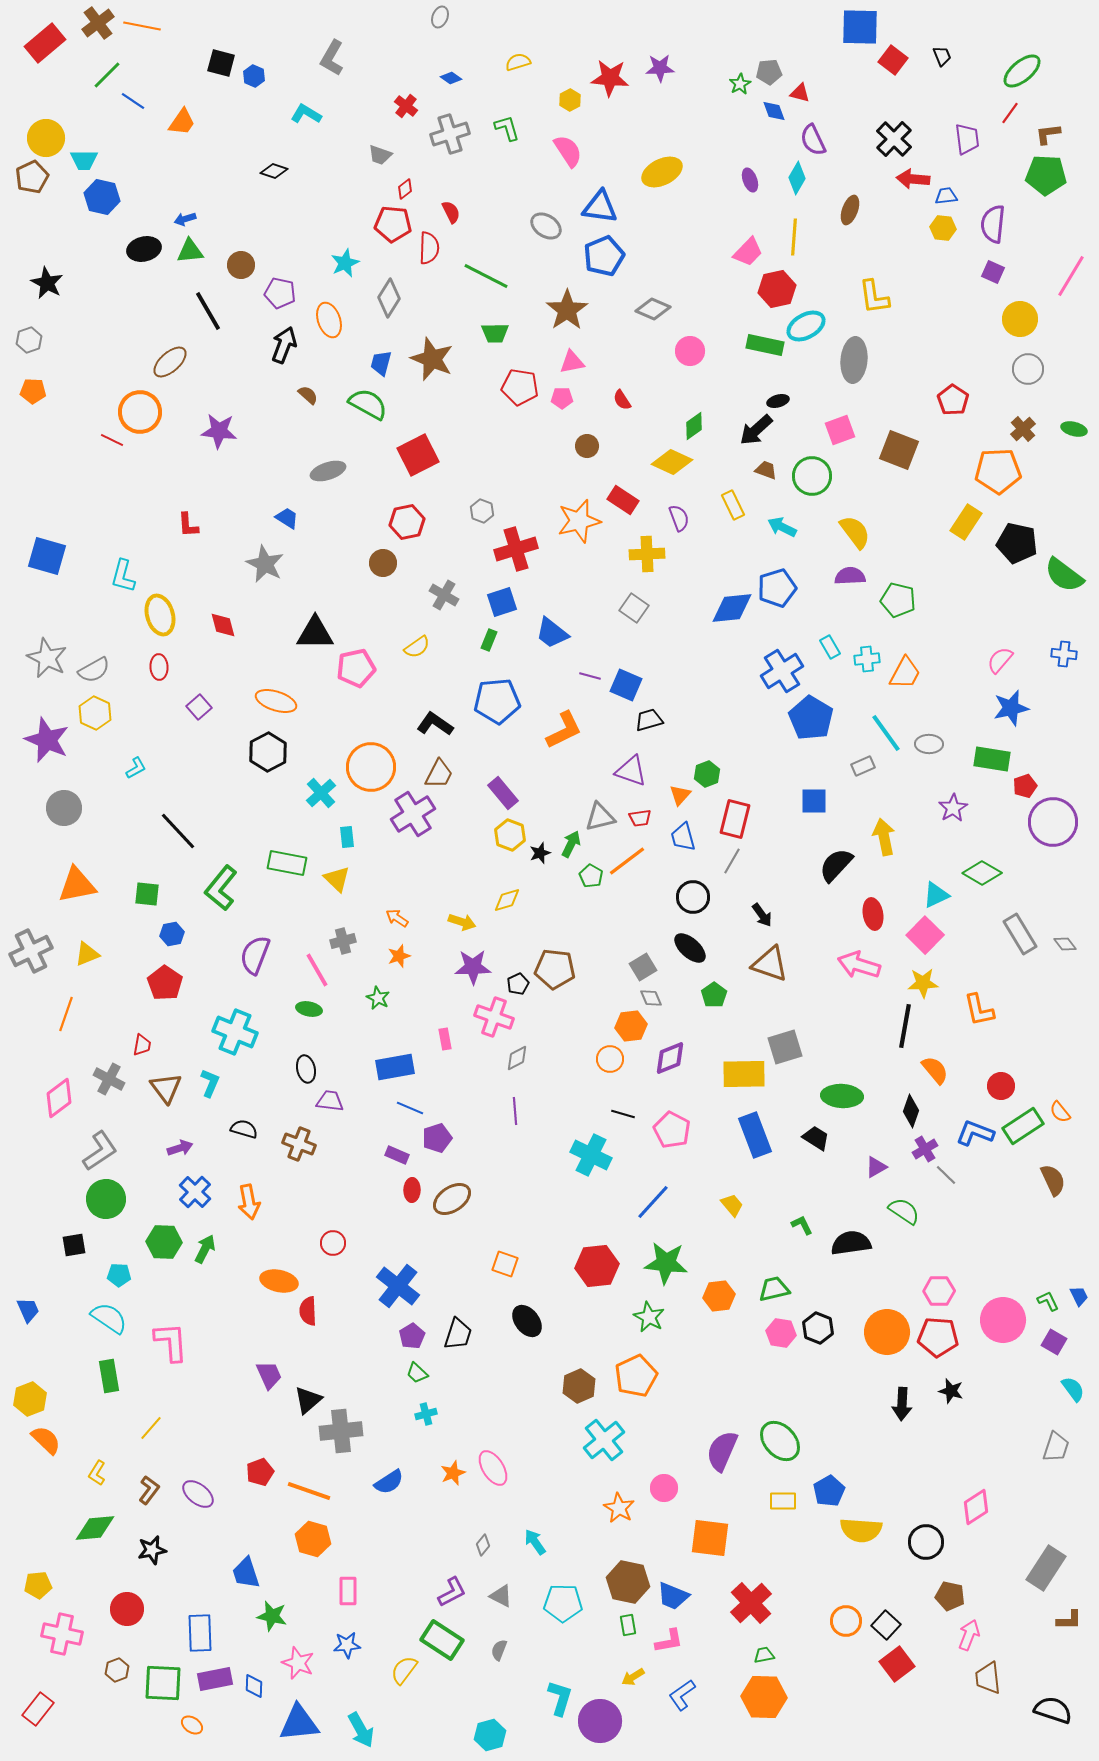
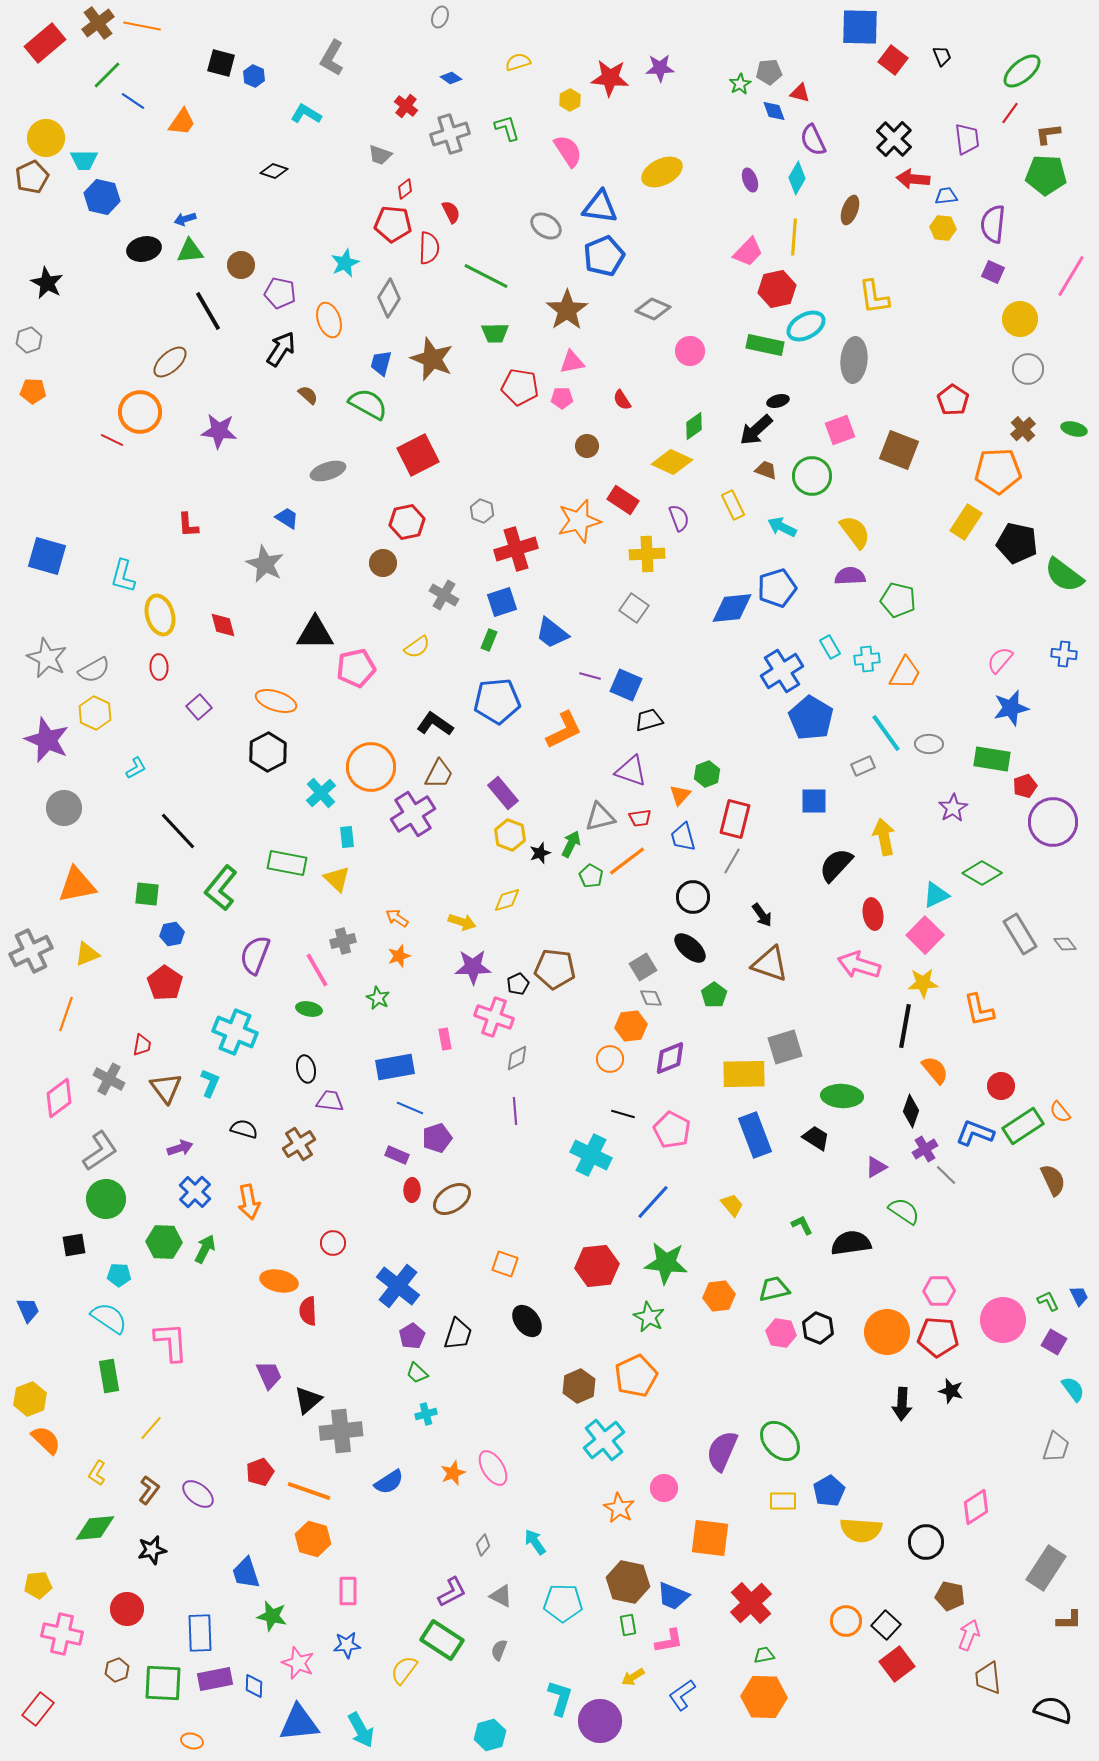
black arrow at (284, 345): moved 3 px left, 4 px down; rotated 12 degrees clockwise
brown cross at (299, 1144): rotated 36 degrees clockwise
orange ellipse at (192, 1725): moved 16 px down; rotated 20 degrees counterclockwise
